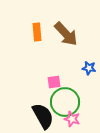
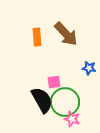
orange rectangle: moved 5 px down
black semicircle: moved 1 px left, 16 px up
